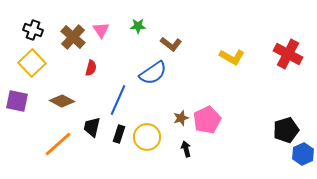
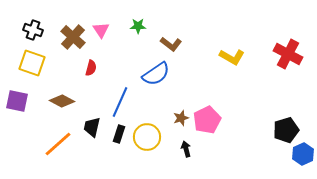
yellow square: rotated 28 degrees counterclockwise
blue semicircle: moved 3 px right, 1 px down
blue line: moved 2 px right, 2 px down
